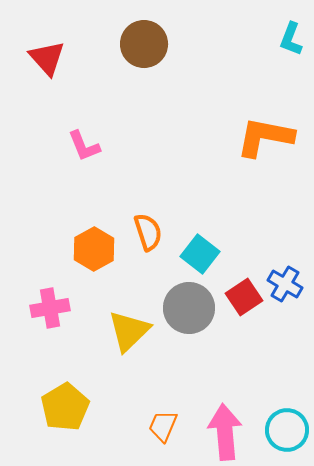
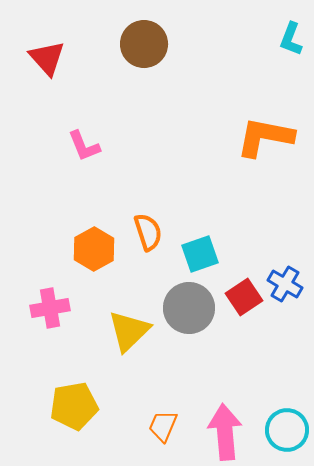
cyan square: rotated 33 degrees clockwise
yellow pentagon: moved 9 px right, 1 px up; rotated 21 degrees clockwise
